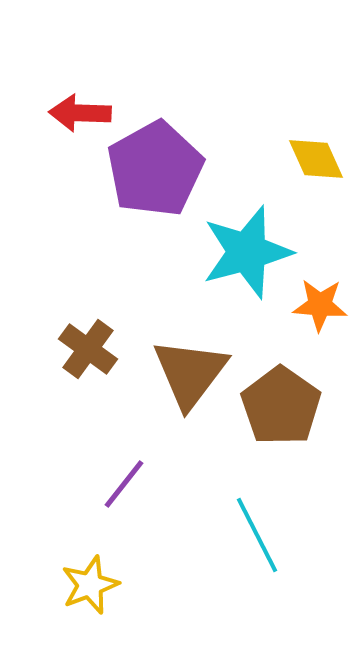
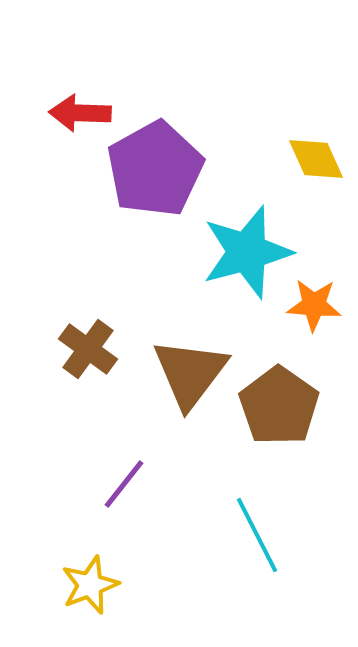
orange star: moved 6 px left
brown pentagon: moved 2 px left
